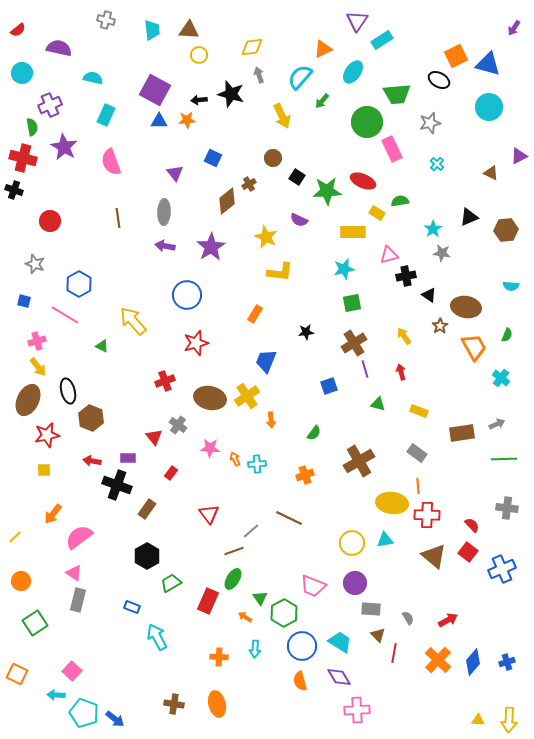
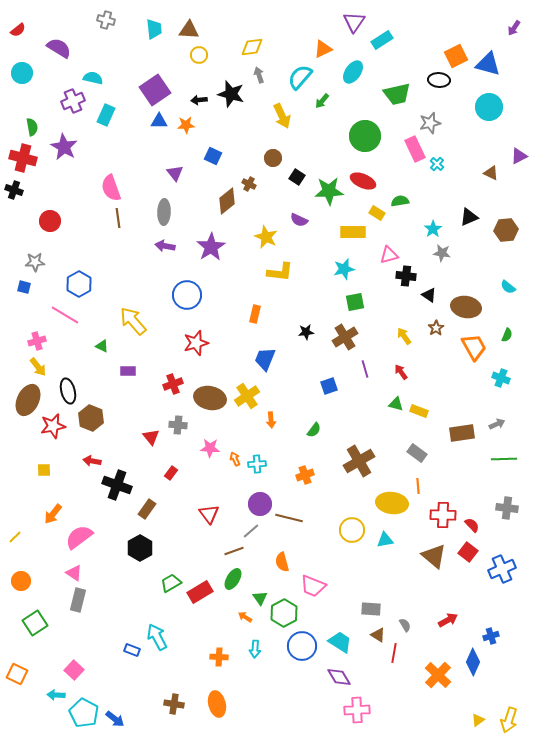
purple triangle at (357, 21): moved 3 px left, 1 px down
cyan trapezoid at (152, 30): moved 2 px right, 1 px up
purple semicircle at (59, 48): rotated 20 degrees clockwise
black ellipse at (439, 80): rotated 25 degrees counterclockwise
purple square at (155, 90): rotated 28 degrees clockwise
green trapezoid at (397, 94): rotated 8 degrees counterclockwise
purple cross at (50, 105): moved 23 px right, 4 px up
orange star at (187, 120): moved 1 px left, 5 px down
green circle at (367, 122): moved 2 px left, 14 px down
pink rectangle at (392, 149): moved 23 px right
blue square at (213, 158): moved 2 px up
pink semicircle at (111, 162): moved 26 px down
brown cross at (249, 184): rotated 32 degrees counterclockwise
green star at (327, 191): moved 2 px right
gray star at (35, 264): moved 2 px up; rotated 24 degrees counterclockwise
black cross at (406, 276): rotated 18 degrees clockwise
cyan semicircle at (511, 286): moved 3 px left, 1 px down; rotated 35 degrees clockwise
blue square at (24, 301): moved 14 px up
green square at (352, 303): moved 3 px right, 1 px up
orange rectangle at (255, 314): rotated 18 degrees counterclockwise
brown star at (440, 326): moved 4 px left, 2 px down
brown cross at (354, 343): moved 9 px left, 6 px up
blue trapezoid at (266, 361): moved 1 px left, 2 px up
red arrow at (401, 372): rotated 21 degrees counterclockwise
cyan cross at (501, 378): rotated 18 degrees counterclockwise
red cross at (165, 381): moved 8 px right, 3 px down
green triangle at (378, 404): moved 18 px right
gray cross at (178, 425): rotated 30 degrees counterclockwise
green semicircle at (314, 433): moved 3 px up
red star at (47, 435): moved 6 px right, 9 px up
red triangle at (154, 437): moved 3 px left
purple rectangle at (128, 458): moved 87 px up
red cross at (427, 515): moved 16 px right
brown line at (289, 518): rotated 12 degrees counterclockwise
yellow circle at (352, 543): moved 13 px up
black hexagon at (147, 556): moved 7 px left, 8 px up
purple circle at (355, 583): moved 95 px left, 79 px up
red rectangle at (208, 601): moved 8 px left, 9 px up; rotated 35 degrees clockwise
blue rectangle at (132, 607): moved 43 px down
gray semicircle at (408, 618): moved 3 px left, 7 px down
brown triangle at (378, 635): rotated 14 degrees counterclockwise
orange cross at (438, 660): moved 15 px down
blue diamond at (473, 662): rotated 16 degrees counterclockwise
blue cross at (507, 662): moved 16 px left, 26 px up
pink square at (72, 671): moved 2 px right, 1 px up
orange semicircle at (300, 681): moved 18 px left, 119 px up
cyan pentagon at (84, 713): rotated 8 degrees clockwise
yellow triangle at (478, 720): rotated 40 degrees counterclockwise
yellow arrow at (509, 720): rotated 15 degrees clockwise
